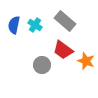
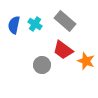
cyan cross: moved 1 px up
